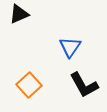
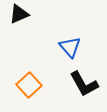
blue triangle: rotated 15 degrees counterclockwise
black L-shape: moved 1 px up
